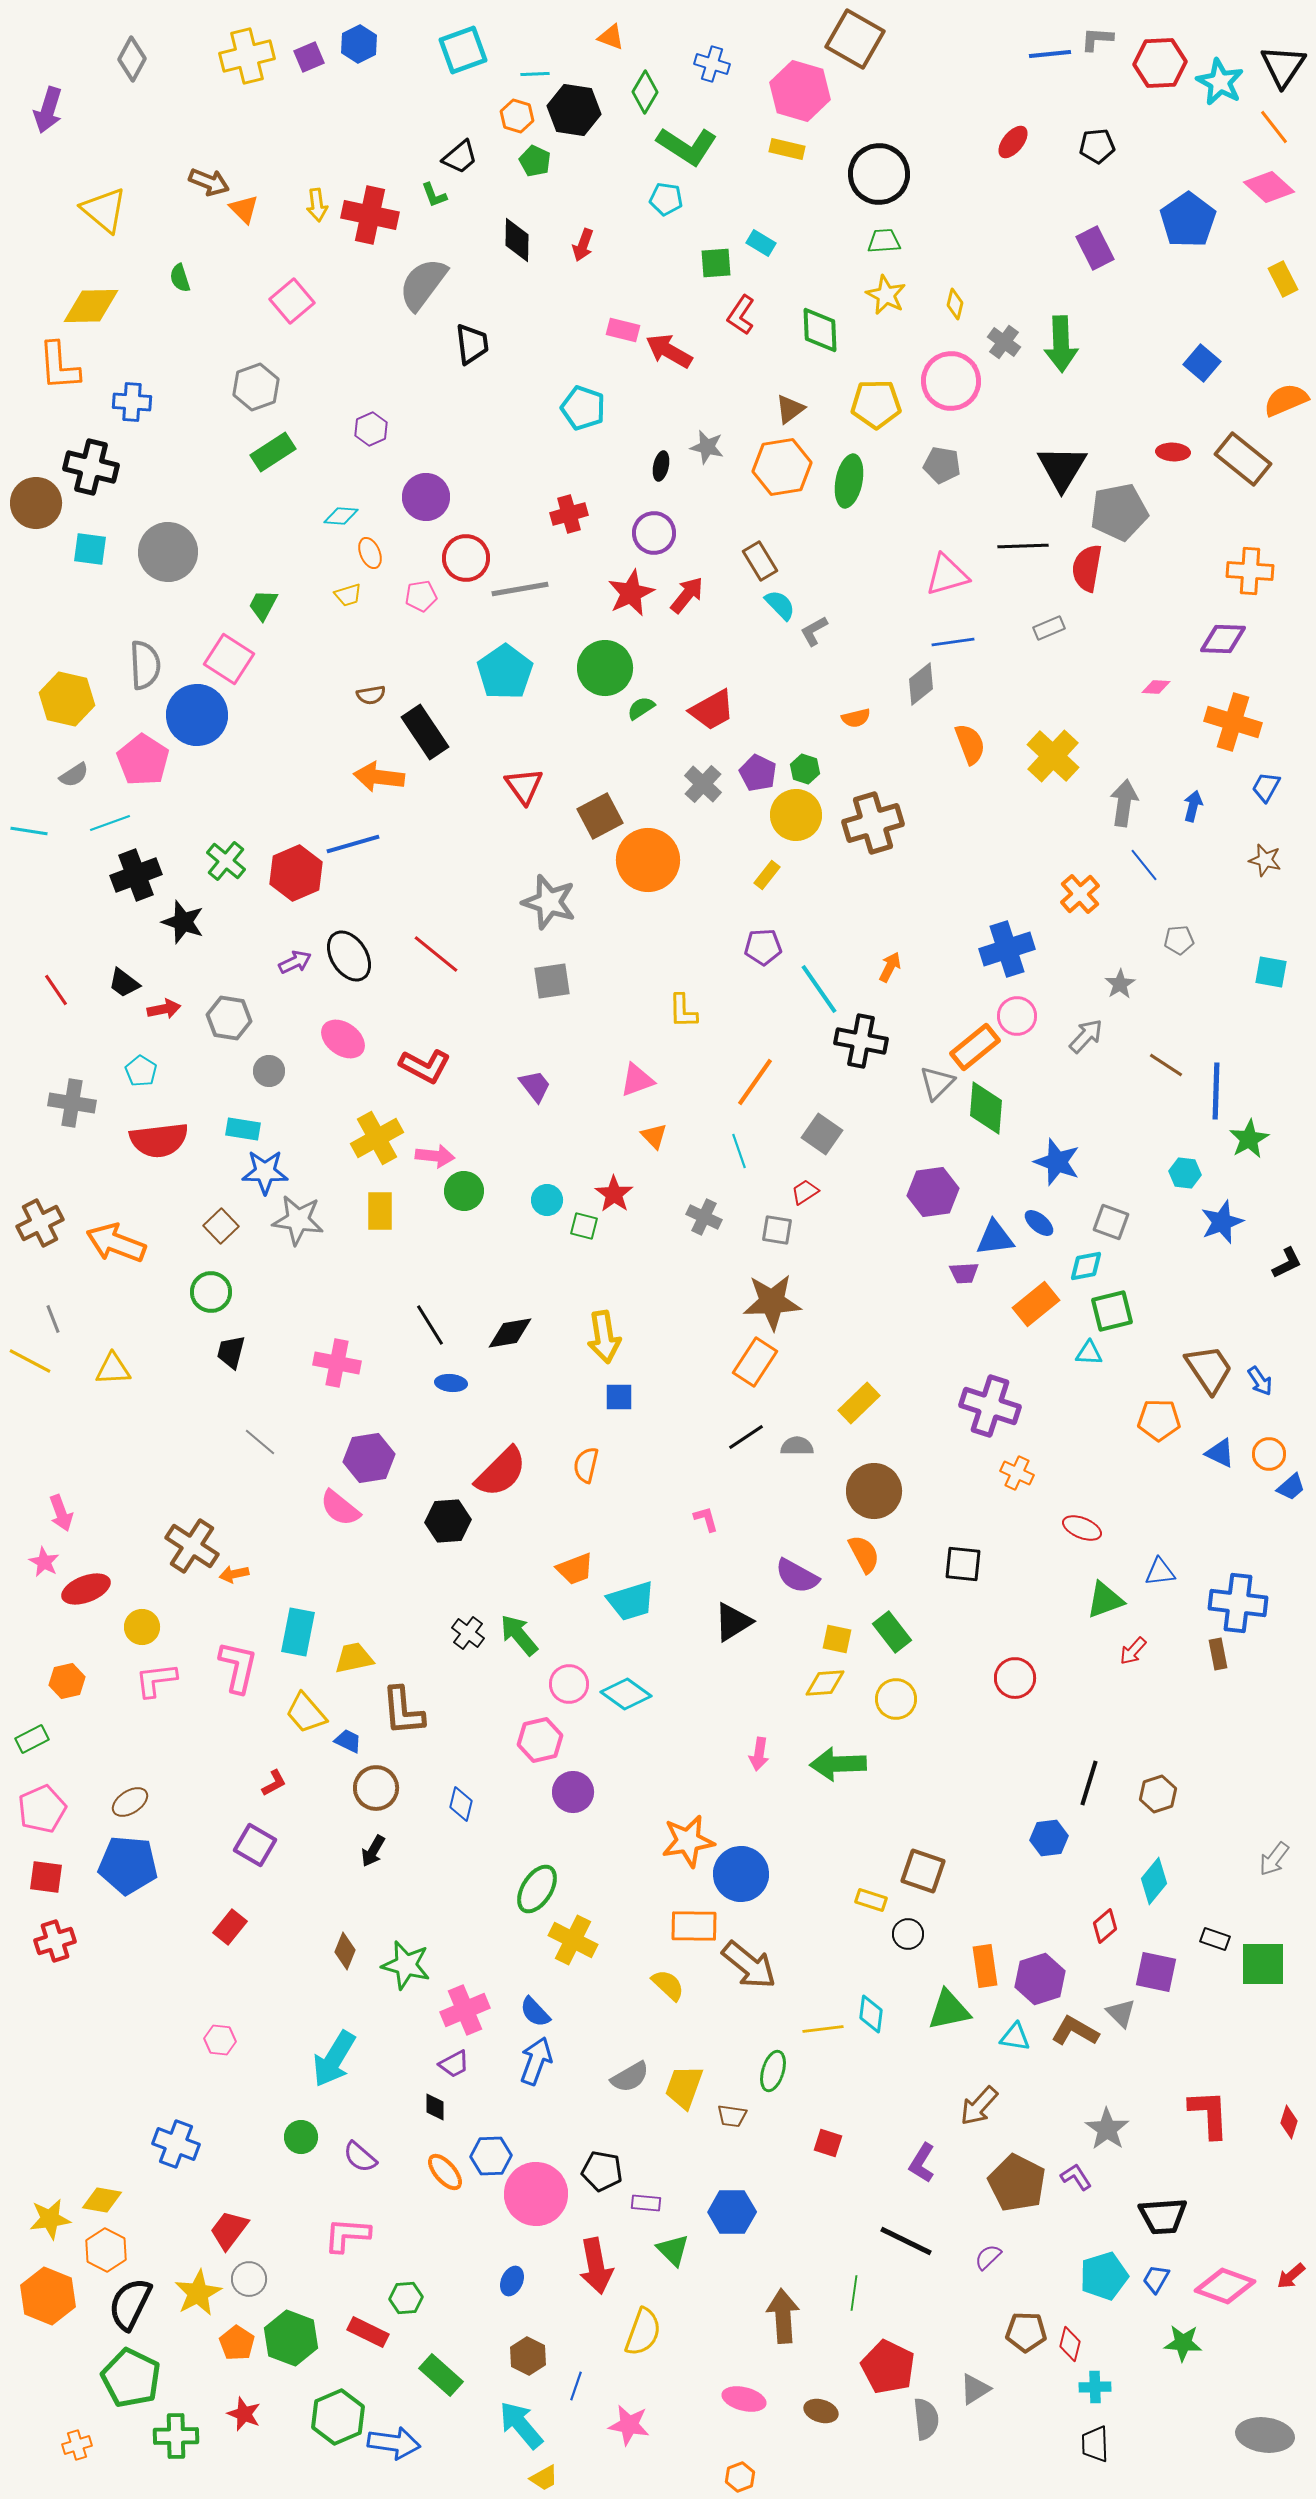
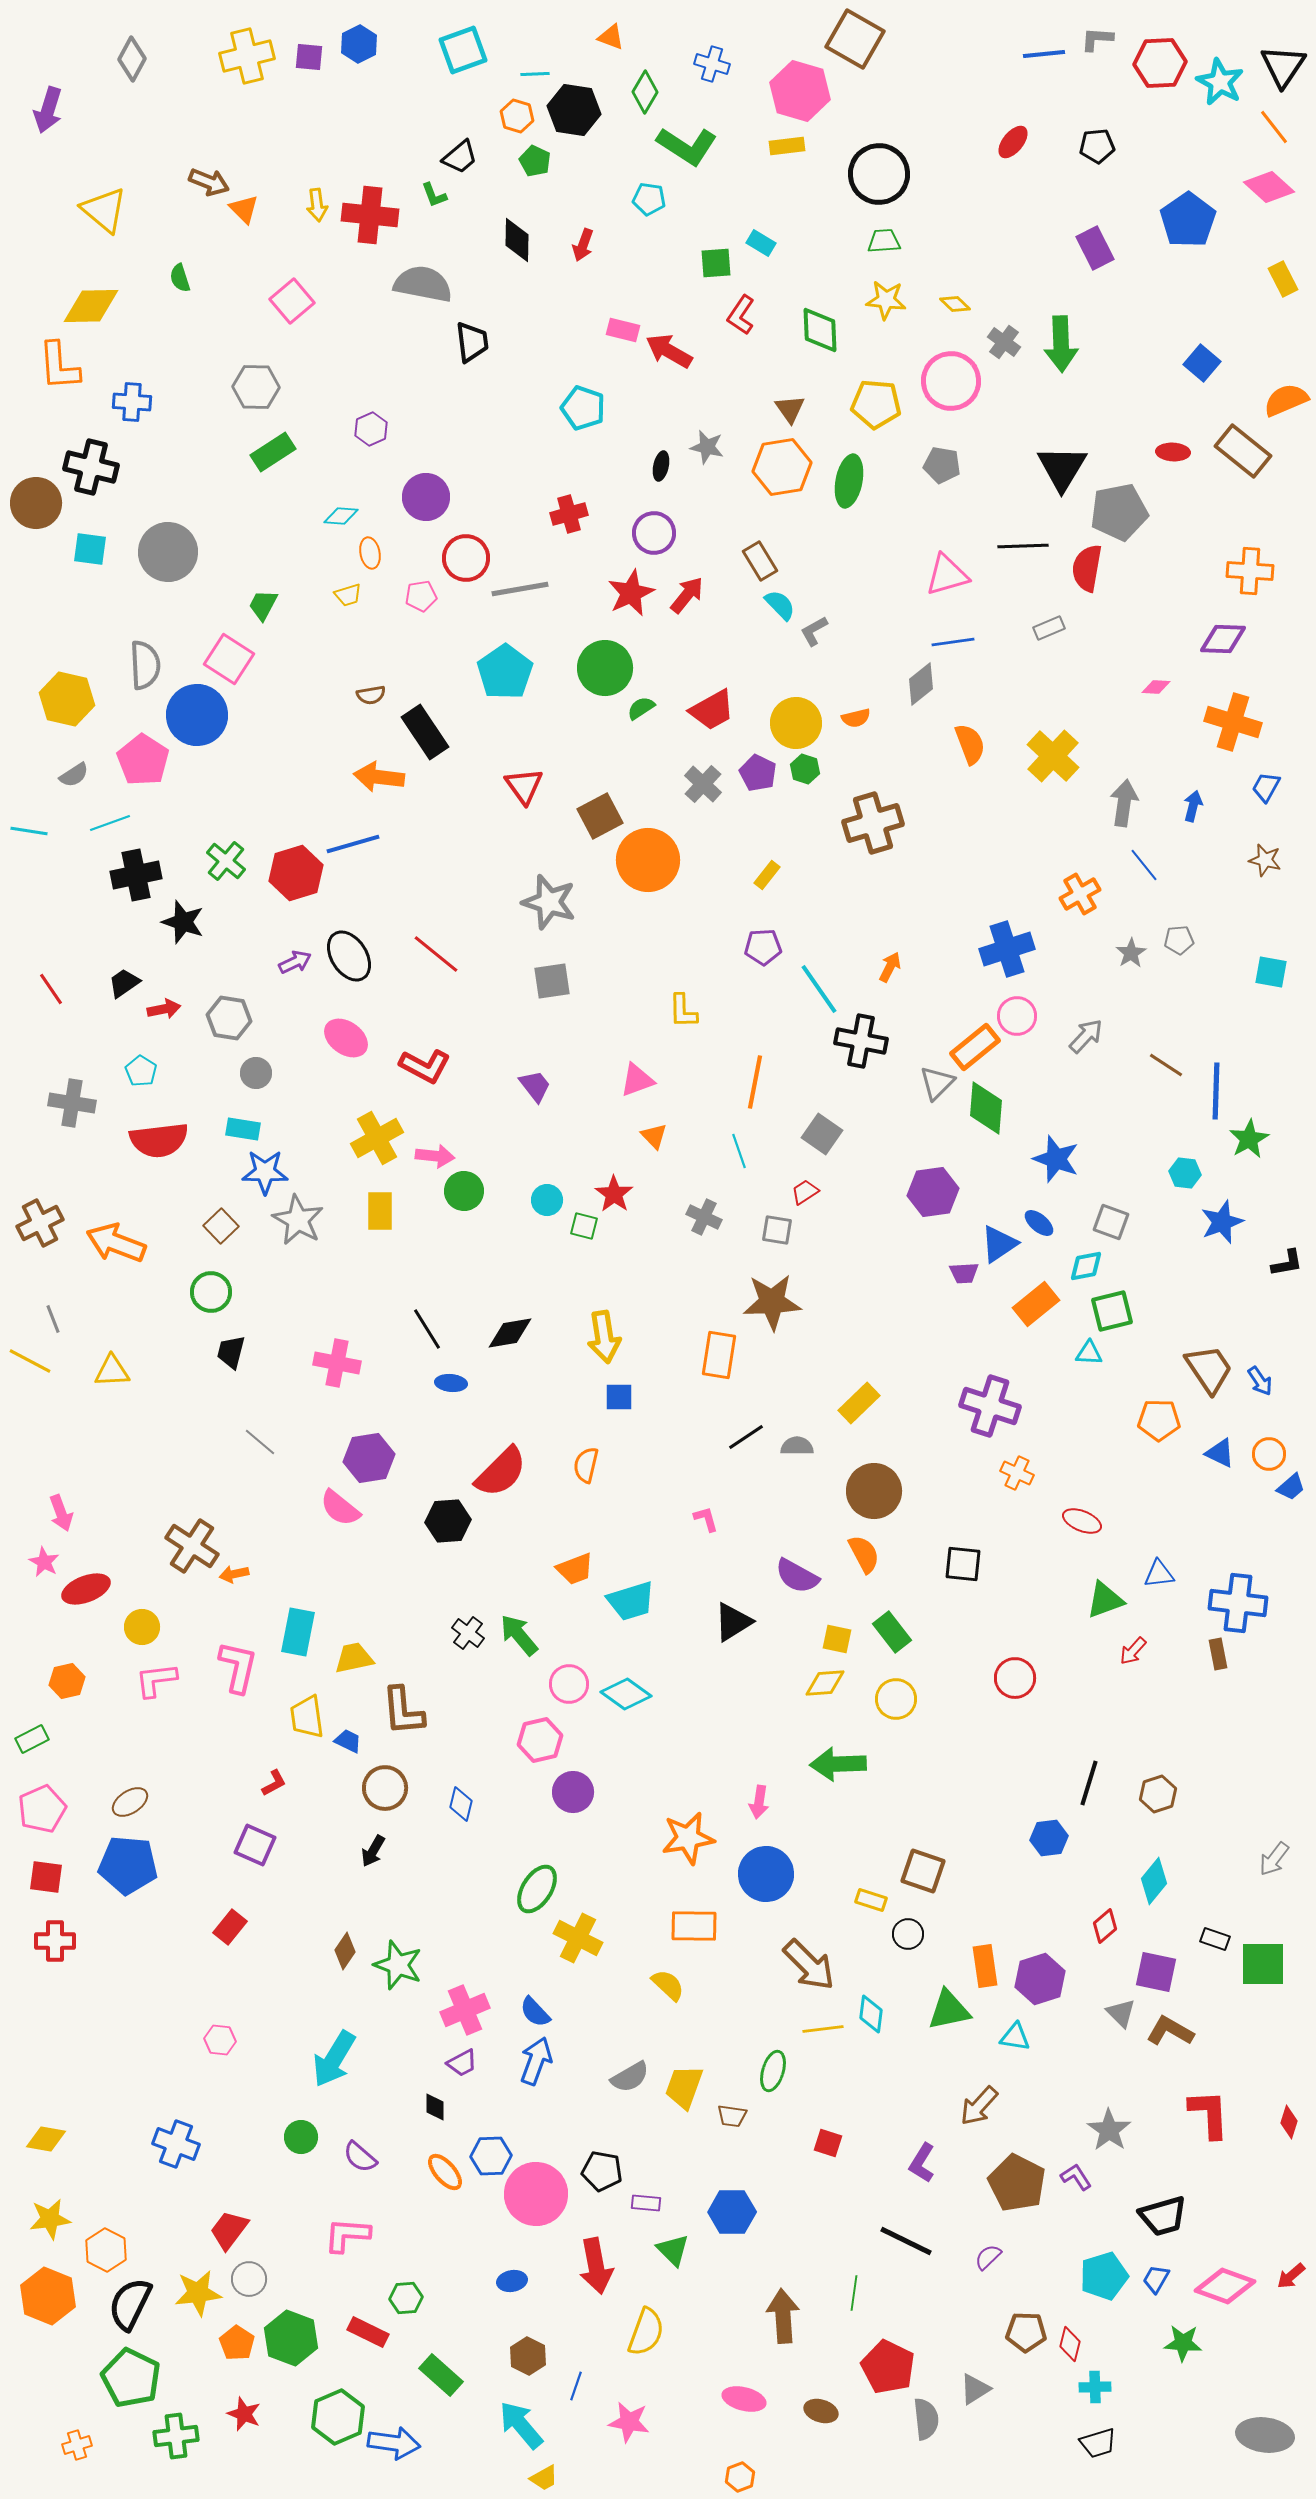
blue line at (1050, 54): moved 6 px left
purple square at (309, 57): rotated 28 degrees clockwise
yellow rectangle at (787, 149): moved 3 px up; rotated 20 degrees counterclockwise
cyan pentagon at (666, 199): moved 17 px left
red cross at (370, 215): rotated 6 degrees counterclockwise
gray semicircle at (423, 284): rotated 64 degrees clockwise
yellow star at (886, 295): moved 5 px down; rotated 21 degrees counterclockwise
yellow diamond at (955, 304): rotated 60 degrees counterclockwise
black trapezoid at (472, 344): moved 2 px up
gray hexagon at (256, 387): rotated 21 degrees clockwise
yellow pentagon at (876, 404): rotated 6 degrees clockwise
brown triangle at (790, 409): rotated 28 degrees counterclockwise
brown rectangle at (1243, 459): moved 8 px up
orange ellipse at (370, 553): rotated 12 degrees clockwise
yellow circle at (796, 815): moved 92 px up
red hexagon at (296, 873): rotated 6 degrees clockwise
black cross at (136, 875): rotated 9 degrees clockwise
orange cross at (1080, 894): rotated 12 degrees clockwise
black trapezoid at (124, 983): rotated 108 degrees clockwise
gray star at (1120, 984): moved 11 px right, 31 px up
red line at (56, 990): moved 5 px left, 1 px up
pink ellipse at (343, 1039): moved 3 px right, 1 px up
gray circle at (269, 1071): moved 13 px left, 2 px down
orange line at (755, 1082): rotated 24 degrees counterclockwise
blue star at (1057, 1162): moved 1 px left, 3 px up
gray star at (298, 1220): rotated 21 degrees clockwise
blue triangle at (995, 1238): moved 4 px right, 6 px down; rotated 27 degrees counterclockwise
black L-shape at (1287, 1263): rotated 16 degrees clockwise
black line at (430, 1325): moved 3 px left, 4 px down
orange rectangle at (755, 1362): moved 36 px left, 7 px up; rotated 24 degrees counterclockwise
yellow triangle at (113, 1369): moved 1 px left, 2 px down
red ellipse at (1082, 1528): moved 7 px up
blue triangle at (1160, 1572): moved 1 px left, 2 px down
yellow trapezoid at (306, 1713): moved 1 px right, 4 px down; rotated 33 degrees clockwise
pink arrow at (759, 1754): moved 48 px down
brown circle at (376, 1788): moved 9 px right
orange star at (688, 1841): moved 3 px up
purple square at (255, 1845): rotated 6 degrees counterclockwise
blue circle at (741, 1874): moved 25 px right
yellow cross at (573, 1940): moved 5 px right, 2 px up
red cross at (55, 1941): rotated 18 degrees clockwise
brown diamond at (345, 1951): rotated 12 degrees clockwise
green star at (406, 1965): moved 8 px left; rotated 6 degrees clockwise
brown arrow at (749, 1965): moved 60 px right; rotated 6 degrees clockwise
brown L-shape at (1075, 2031): moved 95 px right
purple trapezoid at (454, 2064): moved 8 px right, 1 px up
gray star at (1107, 2129): moved 2 px right, 1 px down
yellow diamond at (102, 2200): moved 56 px left, 61 px up
black trapezoid at (1163, 2216): rotated 12 degrees counterclockwise
blue ellipse at (512, 2281): rotated 56 degrees clockwise
yellow star at (198, 2293): rotated 21 degrees clockwise
yellow semicircle at (643, 2332): moved 3 px right
pink star at (629, 2425): moved 3 px up
green cross at (176, 2436): rotated 6 degrees counterclockwise
black trapezoid at (1095, 2444): moved 3 px right, 1 px up; rotated 105 degrees counterclockwise
